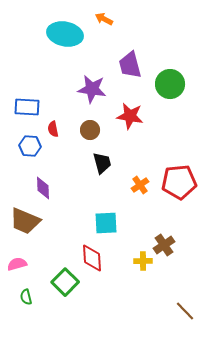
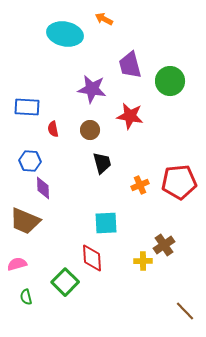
green circle: moved 3 px up
blue hexagon: moved 15 px down
orange cross: rotated 12 degrees clockwise
